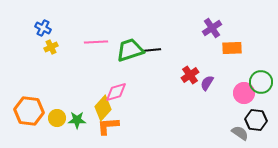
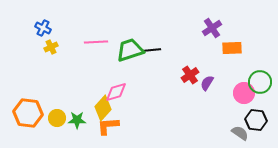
green circle: moved 1 px left
orange hexagon: moved 1 px left, 2 px down
